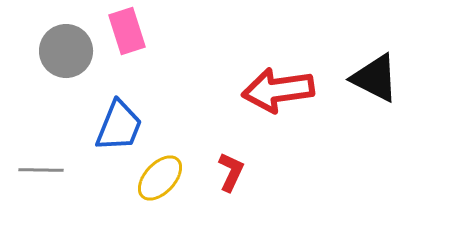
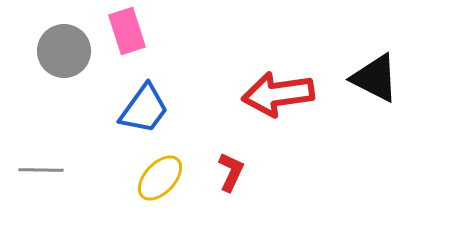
gray circle: moved 2 px left
red arrow: moved 4 px down
blue trapezoid: moved 25 px right, 17 px up; rotated 14 degrees clockwise
